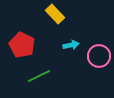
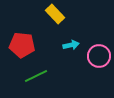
red pentagon: rotated 20 degrees counterclockwise
green line: moved 3 px left
